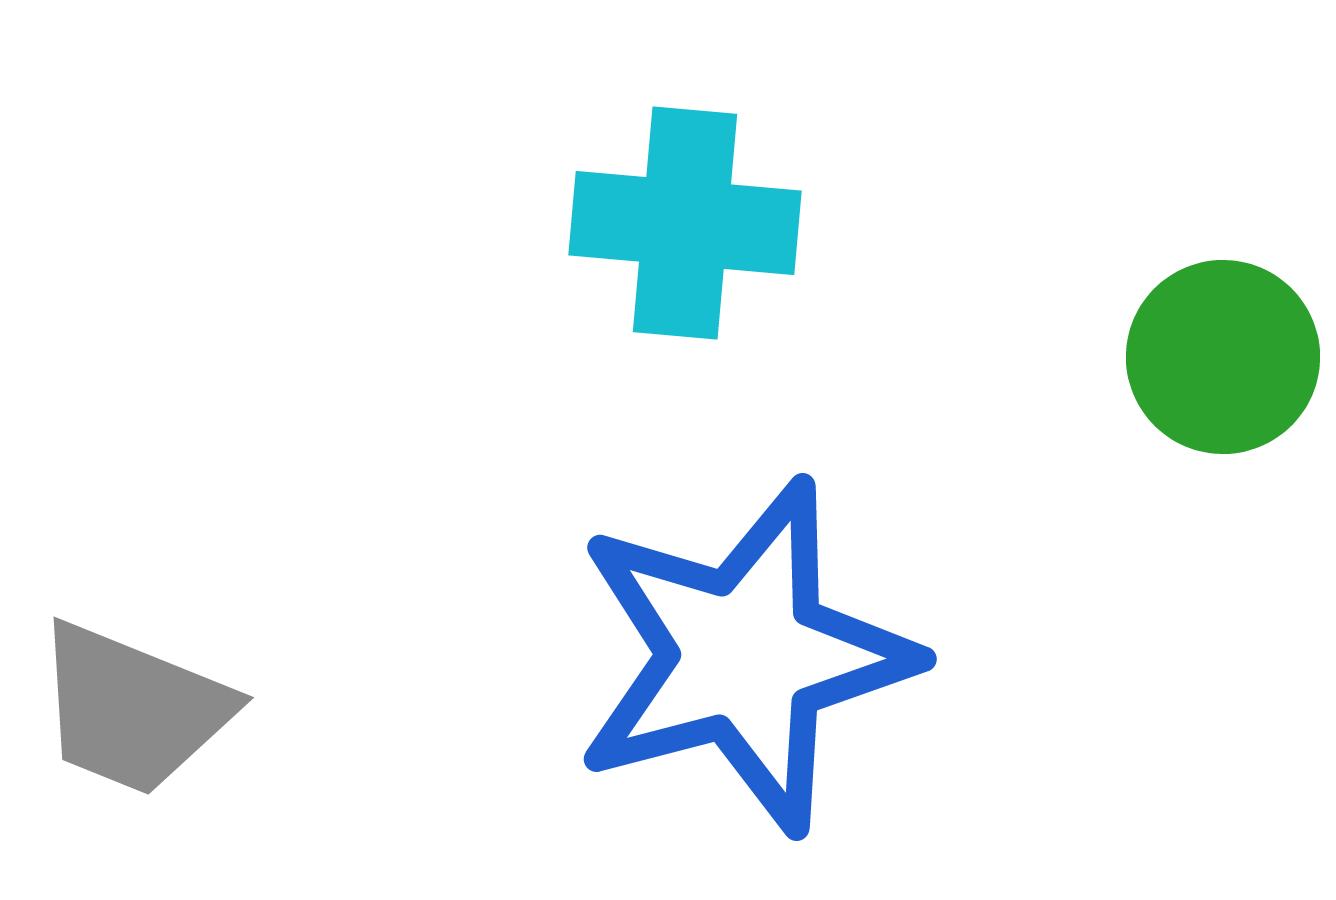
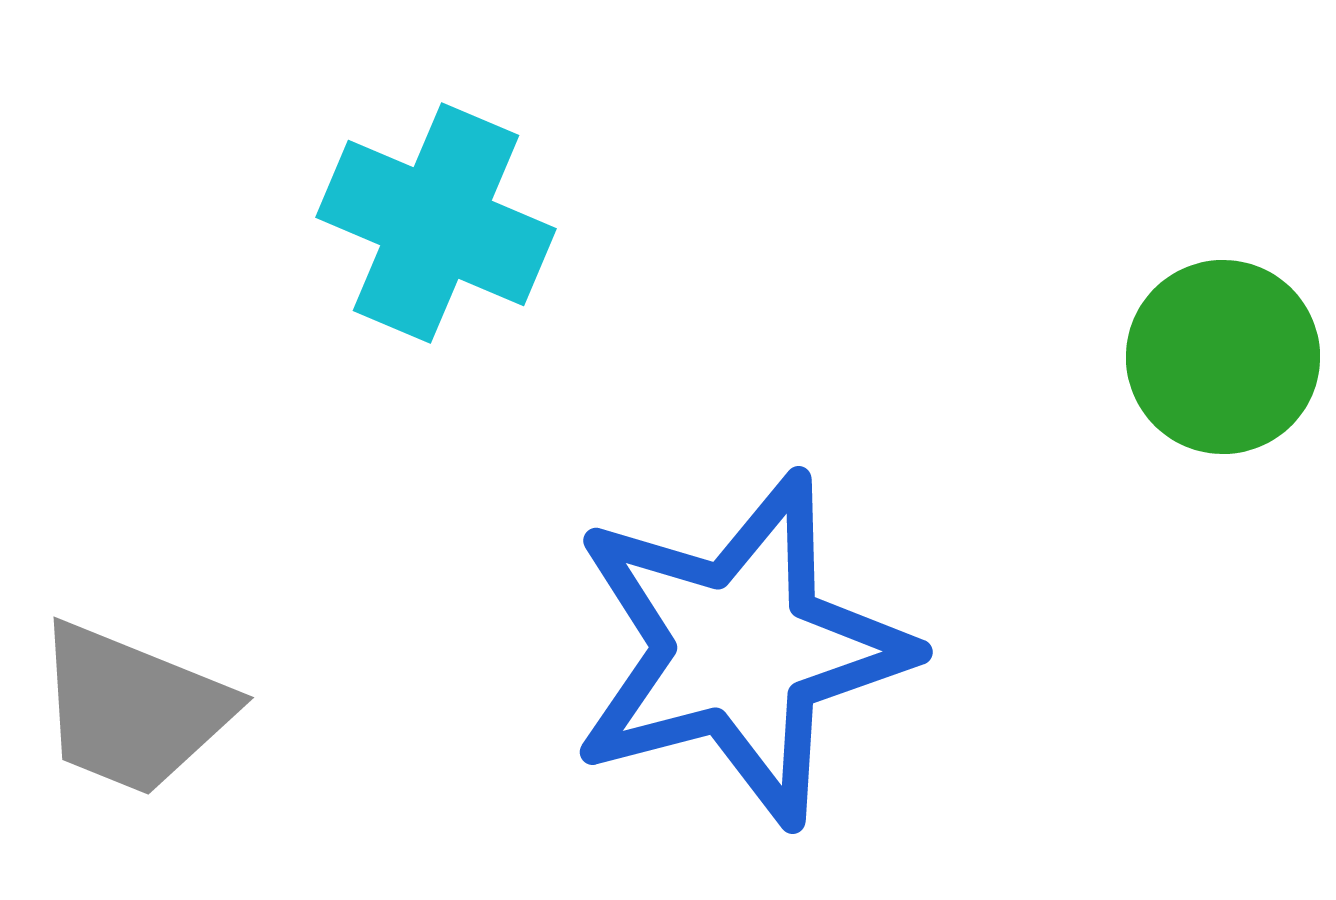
cyan cross: moved 249 px left; rotated 18 degrees clockwise
blue star: moved 4 px left, 7 px up
